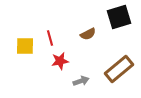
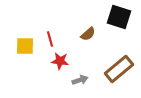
black square: rotated 35 degrees clockwise
brown semicircle: rotated 14 degrees counterclockwise
red line: moved 1 px down
red star: rotated 18 degrees clockwise
gray arrow: moved 1 px left, 1 px up
